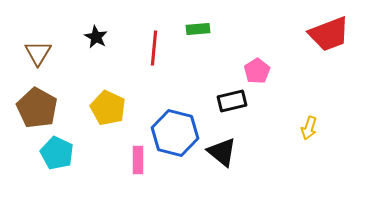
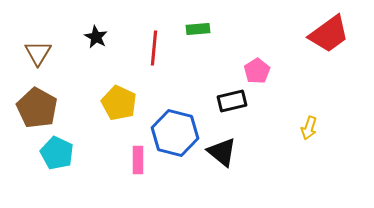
red trapezoid: rotated 15 degrees counterclockwise
yellow pentagon: moved 11 px right, 5 px up
